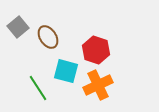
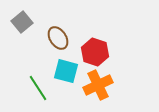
gray square: moved 4 px right, 5 px up
brown ellipse: moved 10 px right, 1 px down
red hexagon: moved 1 px left, 2 px down
